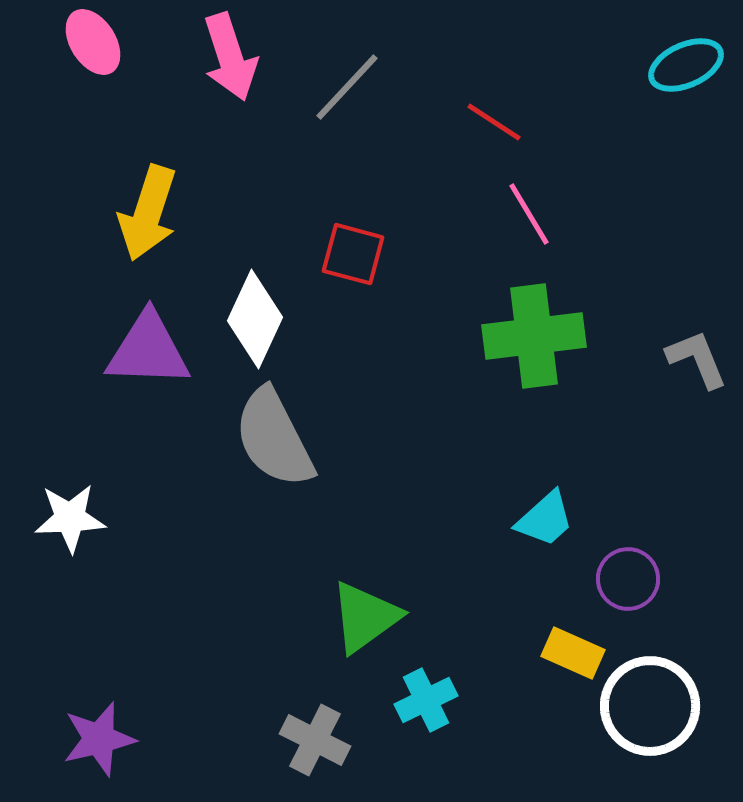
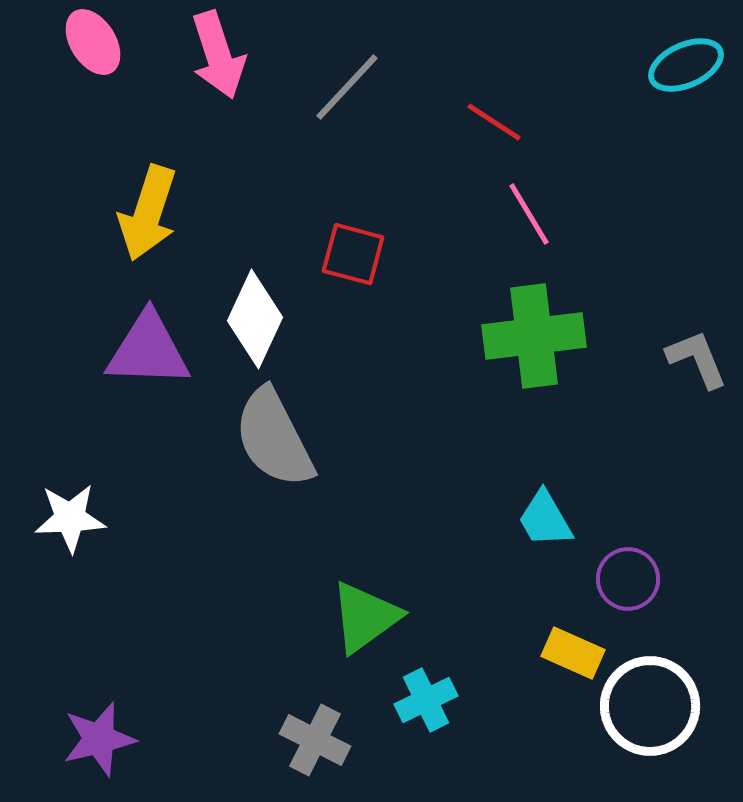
pink arrow: moved 12 px left, 2 px up
cyan trapezoid: rotated 102 degrees clockwise
